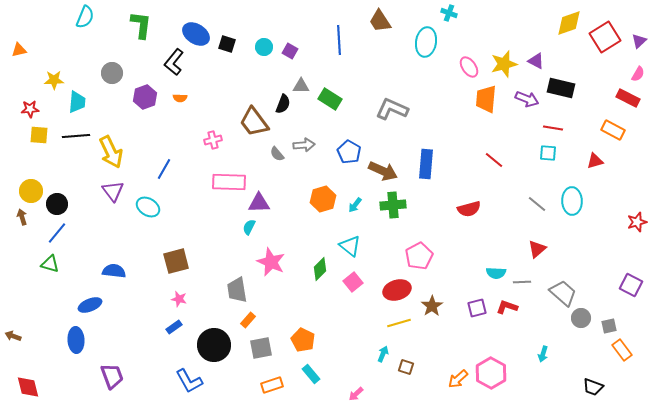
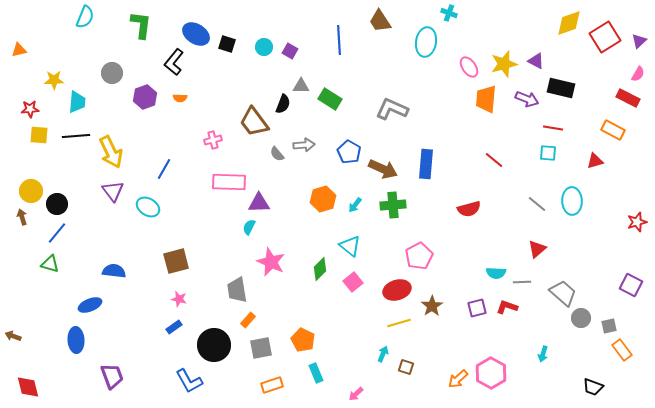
brown arrow at (383, 171): moved 2 px up
cyan rectangle at (311, 374): moved 5 px right, 1 px up; rotated 18 degrees clockwise
